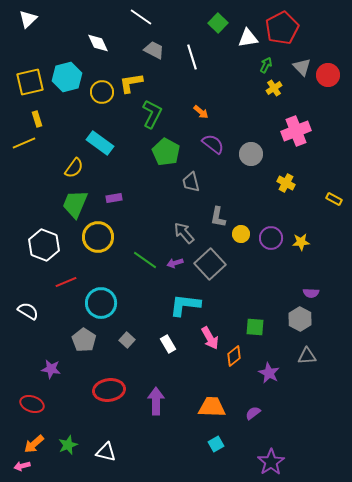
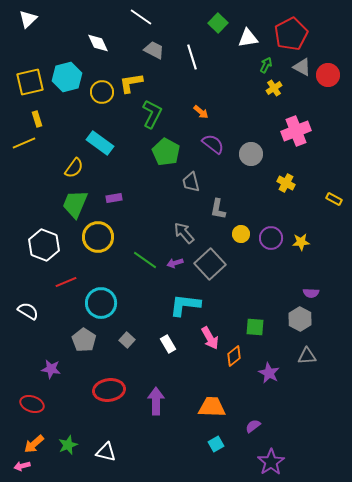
red pentagon at (282, 28): moved 9 px right, 6 px down
gray triangle at (302, 67): rotated 18 degrees counterclockwise
gray L-shape at (218, 217): moved 8 px up
purple semicircle at (253, 413): moved 13 px down
